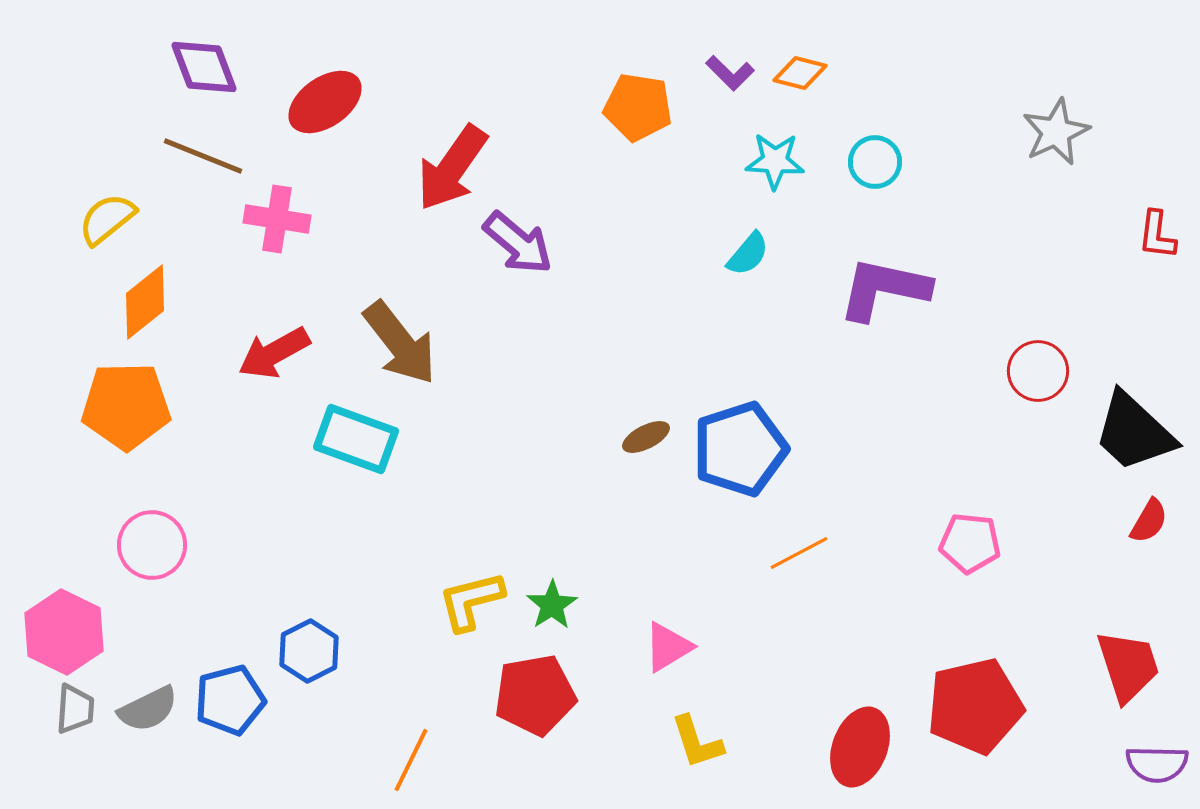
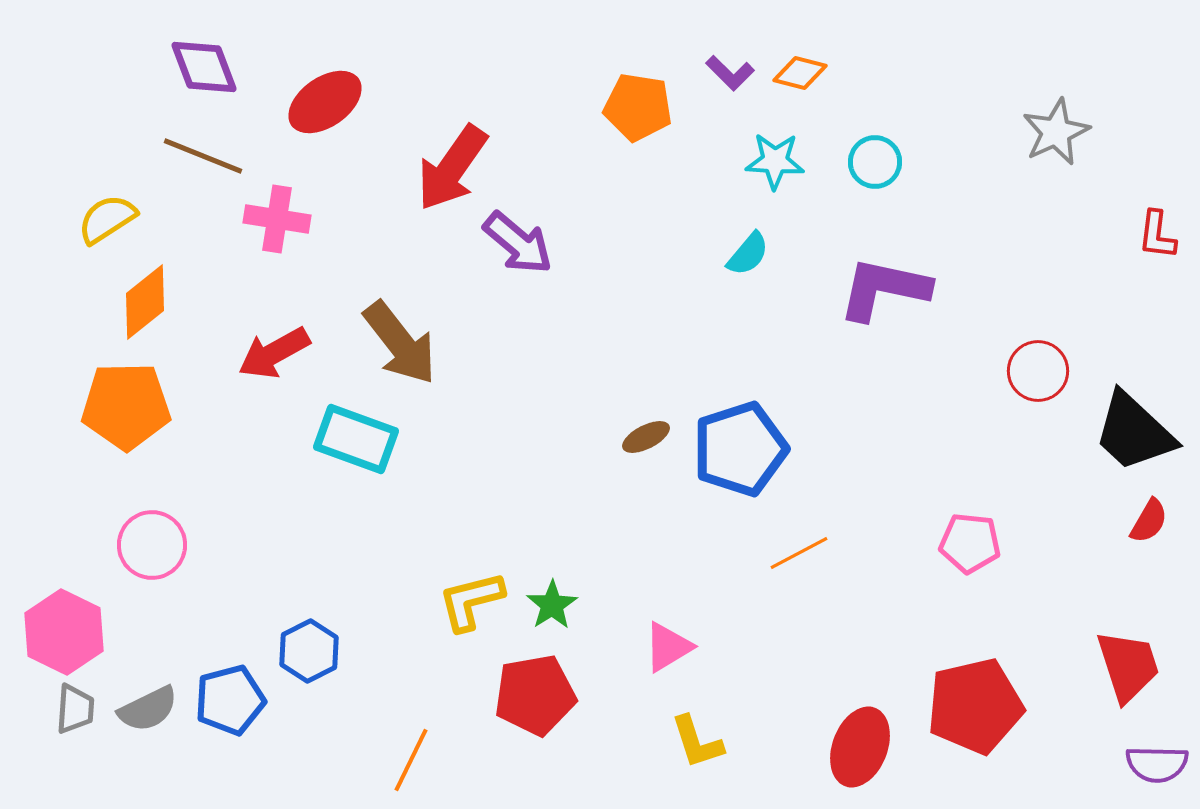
yellow semicircle at (107, 219): rotated 6 degrees clockwise
